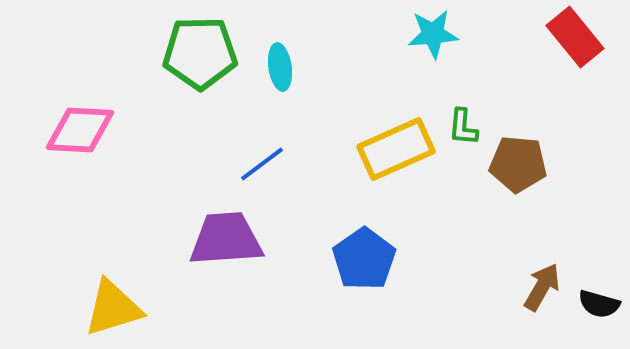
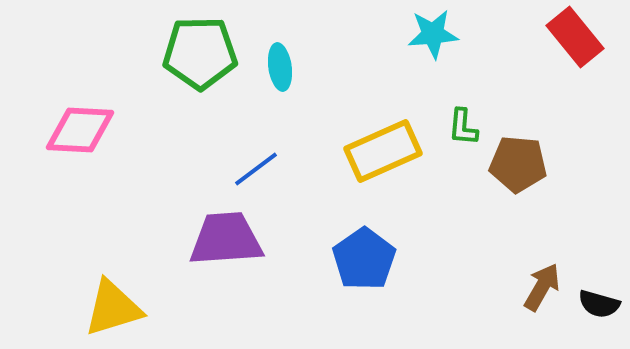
yellow rectangle: moved 13 px left, 2 px down
blue line: moved 6 px left, 5 px down
